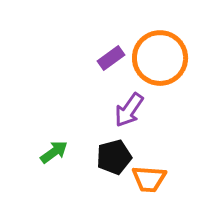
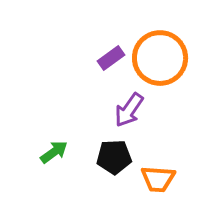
black pentagon: rotated 12 degrees clockwise
orange trapezoid: moved 9 px right
